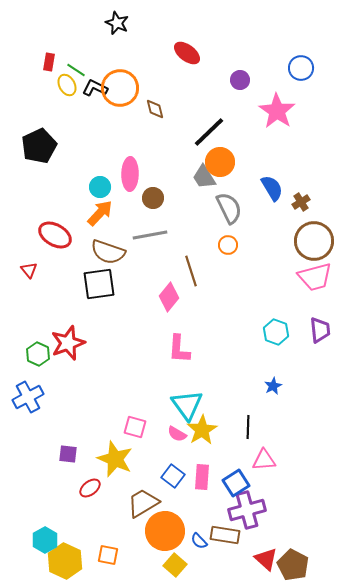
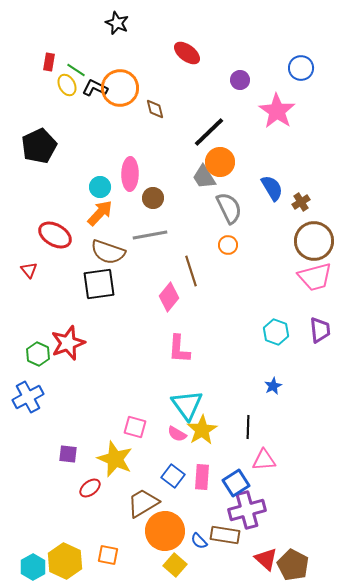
cyan hexagon at (45, 540): moved 12 px left, 27 px down
